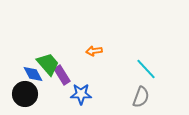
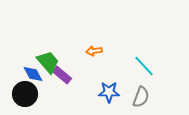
green trapezoid: moved 2 px up
cyan line: moved 2 px left, 3 px up
purple rectangle: rotated 18 degrees counterclockwise
blue star: moved 28 px right, 2 px up
